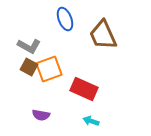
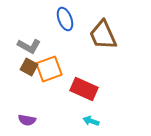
purple semicircle: moved 14 px left, 5 px down
